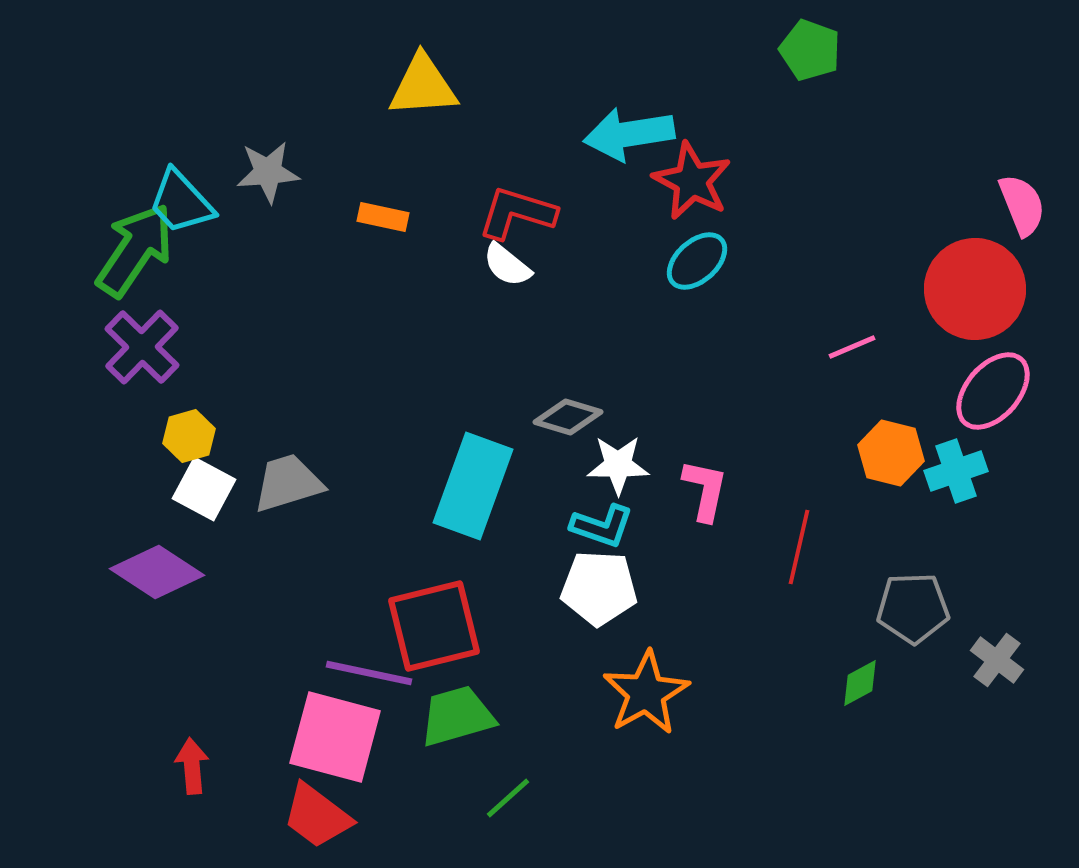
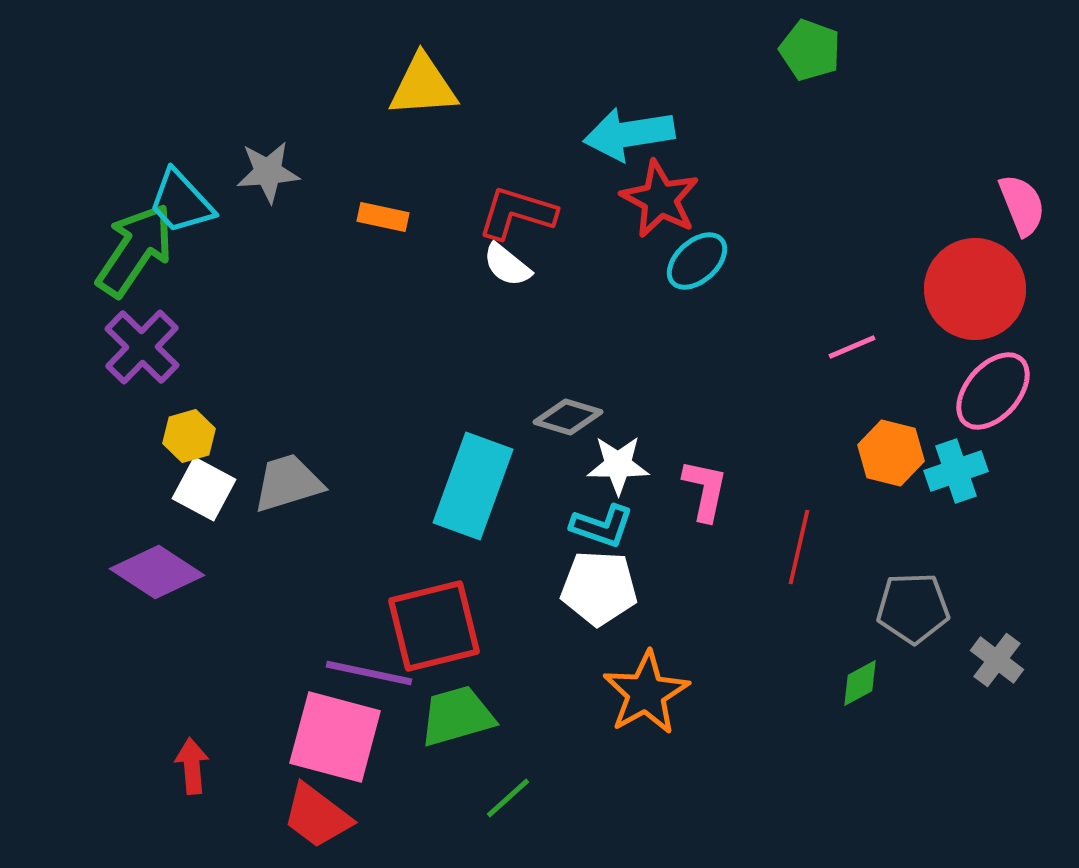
red star: moved 32 px left, 18 px down
